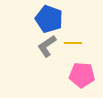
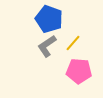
yellow line: rotated 48 degrees counterclockwise
pink pentagon: moved 3 px left, 4 px up
